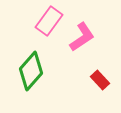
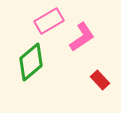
pink rectangle: rotated 24 degrees clockwise
green diamond: moved 9 px up; rotated 9 degrees clockwise
